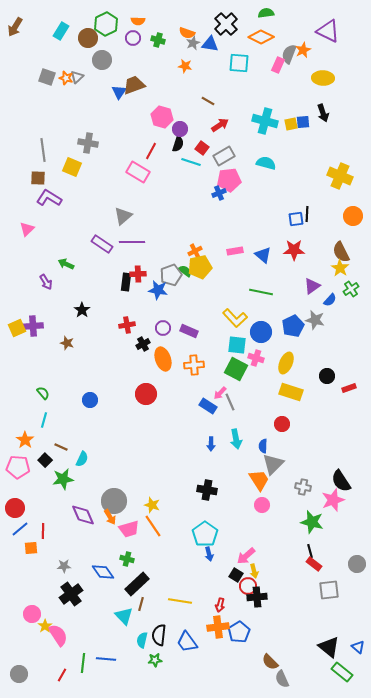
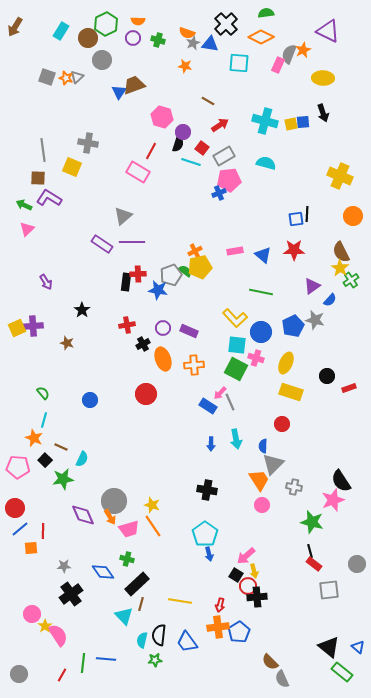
purple circle at (180, 129): moved 3 px right, 3 px down
green arrow at (66, 264): moved 42 px left, 59 px up
green cross at (351, 289): moved 9 px up
orange star at (25, 440): moved 9 px right, 2 px up; rotated 12 degrees counterclockwise
gray cross at (303, 487): moved 9 px left
